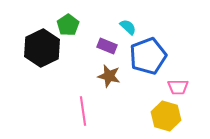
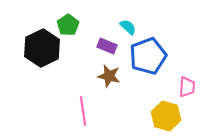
pink trapezoid: moved 9 px right; rotated 85 degrees counterclockwise
